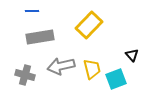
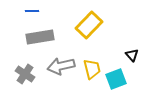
gray cross: moved 1 px up; rotated 18 degrees clockwise
